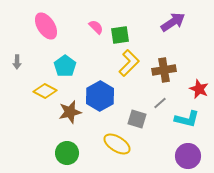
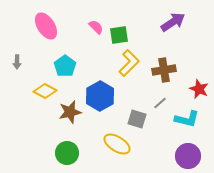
green square: moved 1 px left
